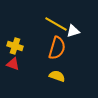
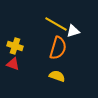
orange semicircle: moved 1 px right
